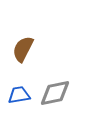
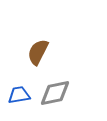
brown semicircle: moved 15 px right, 3 px down
